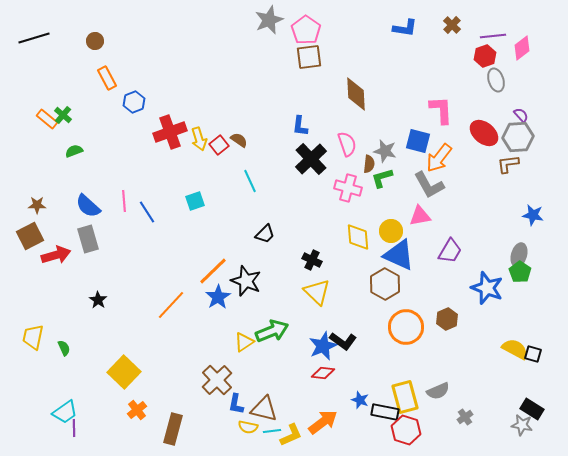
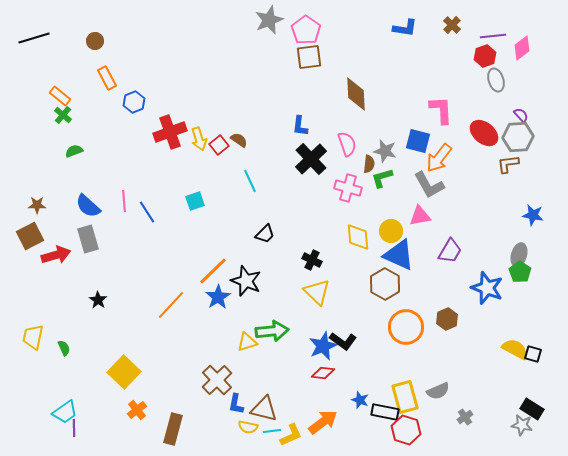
orange rectangle at (47, 119): moved 13 px right, 23 px up
green arrow at (272, 331): rotated 16 degrees clockwise
yellow triangle at (244, 342): moved 3 px right; rotated 15 degrees clockwise
